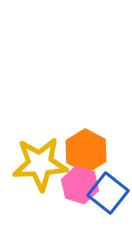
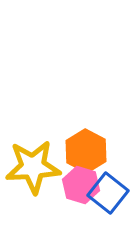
yellow star: moved 7 px left, 3 px down
pink hexagon: moved 1 px right
